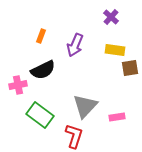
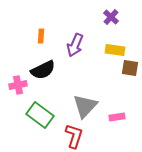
orange rectangle: rotated 16 degrees counterclockwise
brown square: rotated 18 degrees clockwise
